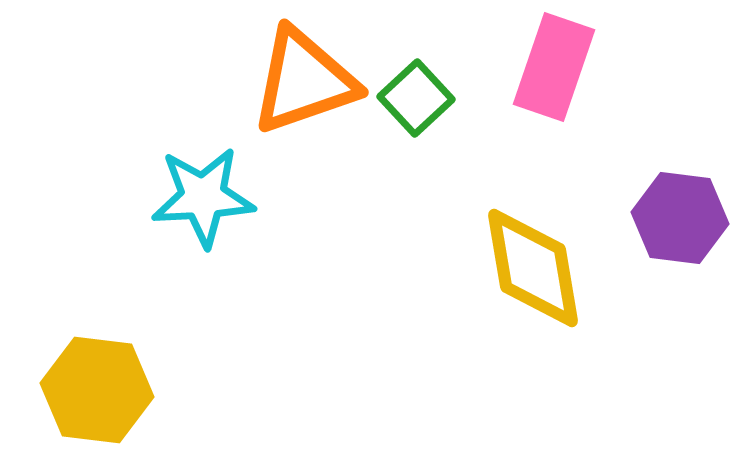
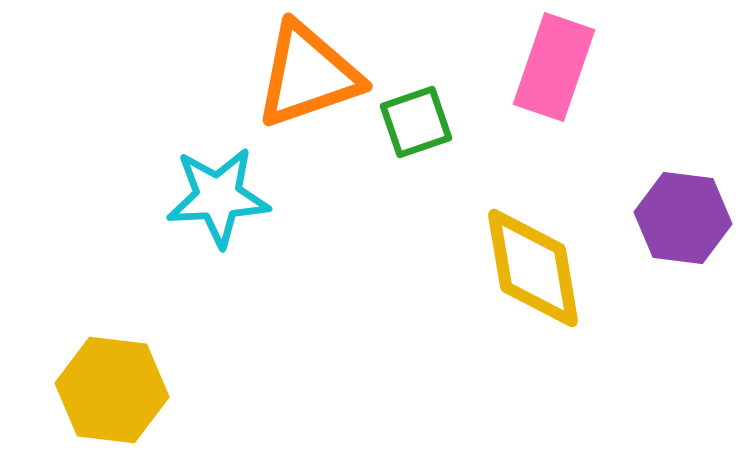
orange triangle: moved 4 px right, 6 px up
green square: moved 24 px down; rotated 24 degrees clockwise
cyan star: moved 15 px right
purple hexagon: moved 3 px right
yellow hexagon: moved 15 px right
